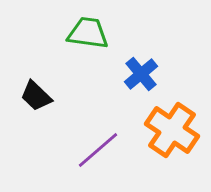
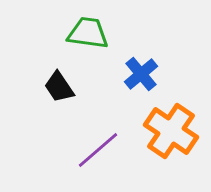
black trapezoid: moved 23 px right, 9 px up; rotated 12 degrees clockwise
orange cross: moved 1 px left, 1 px down
